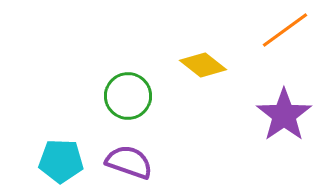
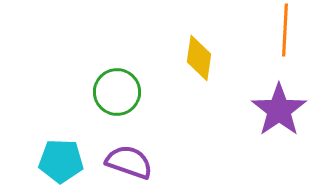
orange line: rotated 51 degrees counterclockwise
yellow diamond: moved 4 px left, 7 px up; rotated 60 degrees clockwise
green circle: moved 11 px left, 4 px up
purple star: moved 5 px left, 5 px up
